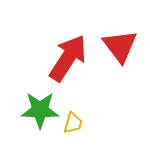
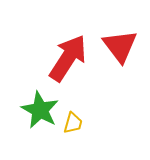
green star: rotated 27 degrees clockwise
